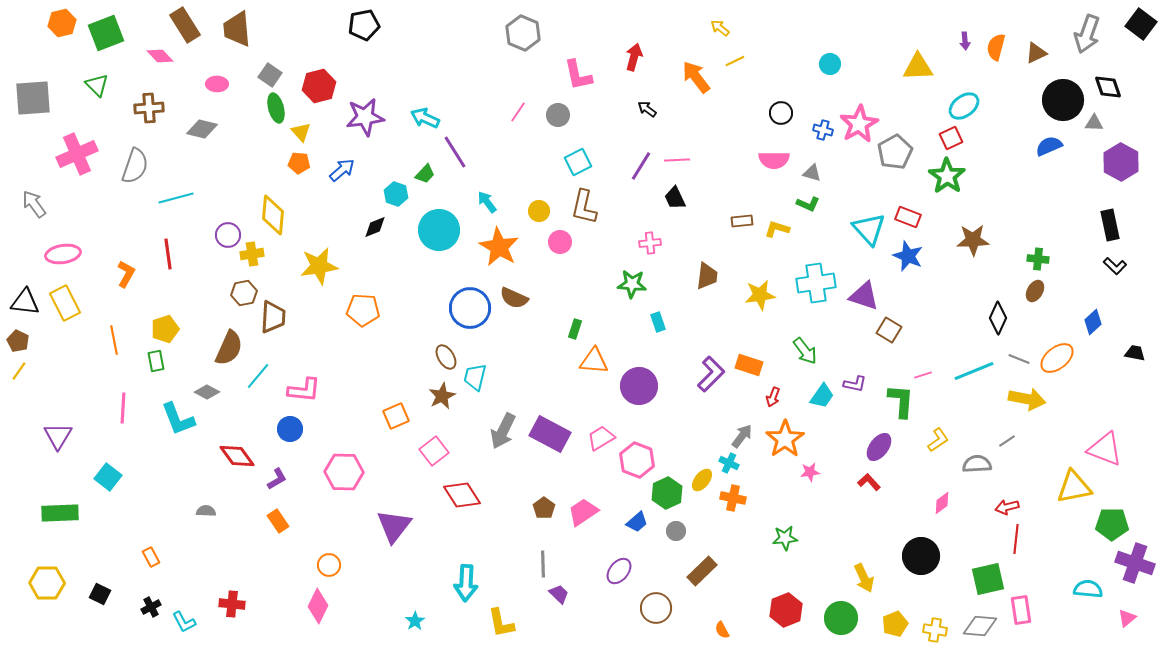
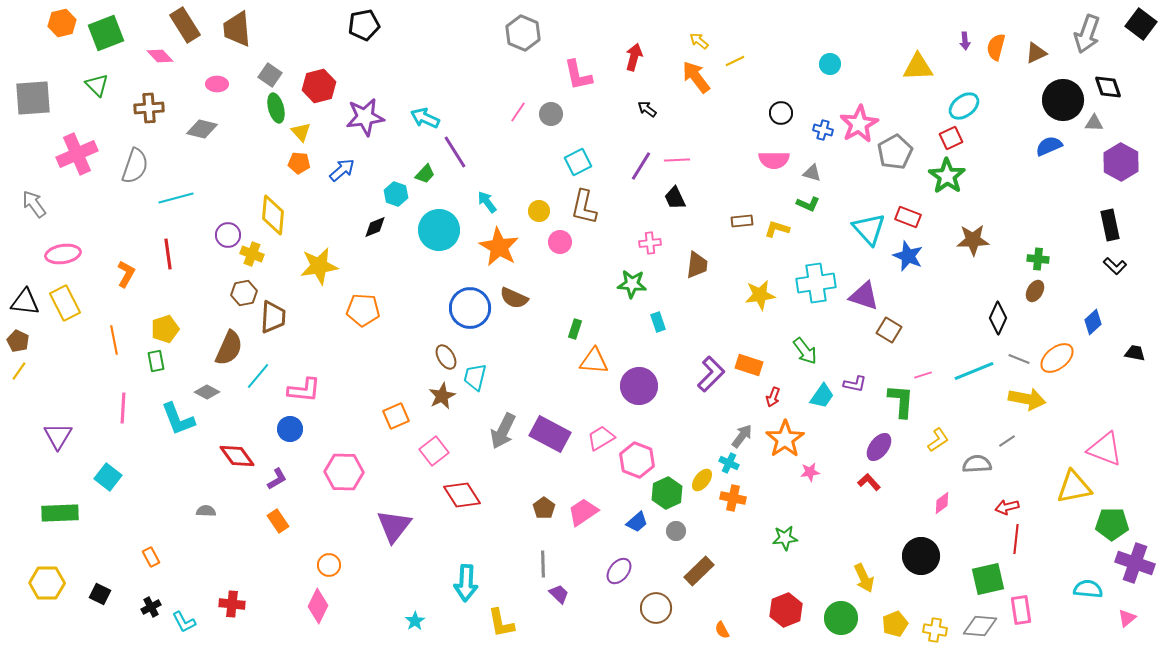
yellow arrow at (720, 28): moved 21 px left, 13 px down
gray circle at (558, 115): moved 7 px left, 1 px up
yellow cross at (252, 254): rotated 30 degrees clockwise
brown trapezoid at (707, 276): moved 10 px left, 11 px up
brown rectangle at (702, 571): moved 3 px left
